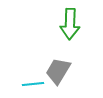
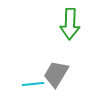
gray trapezoid: moved 2 px left, 3 px down
